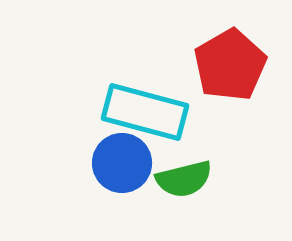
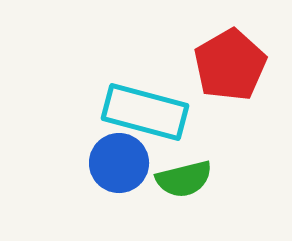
blue circle: moved 3 px left
